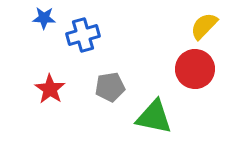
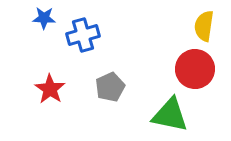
yellow semicircle: rotated 36 degrees counterclockwise
gray pentagon: rotated 16 degrees counterclockwise
green triangle: moved 16 px right, 2 px up
